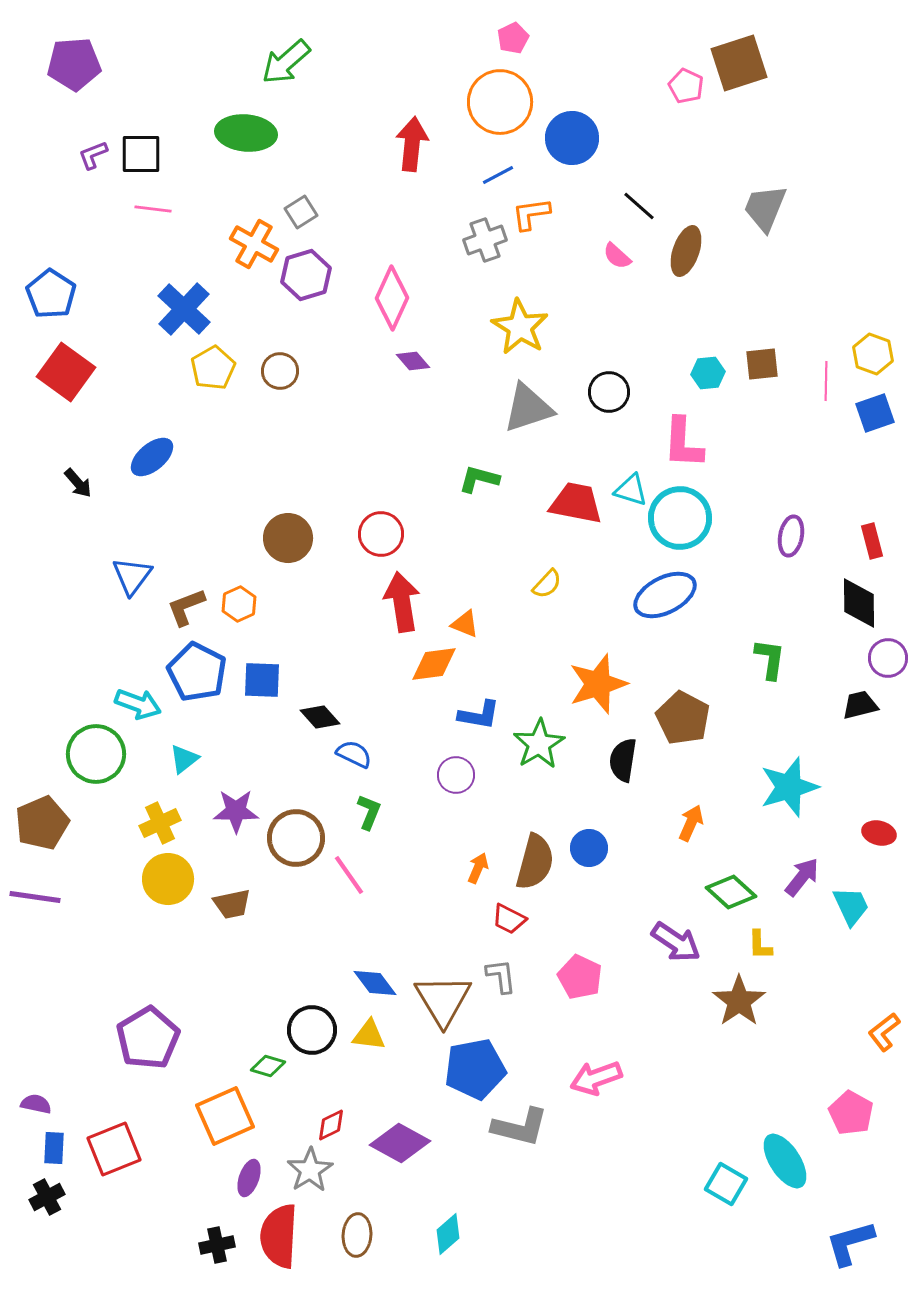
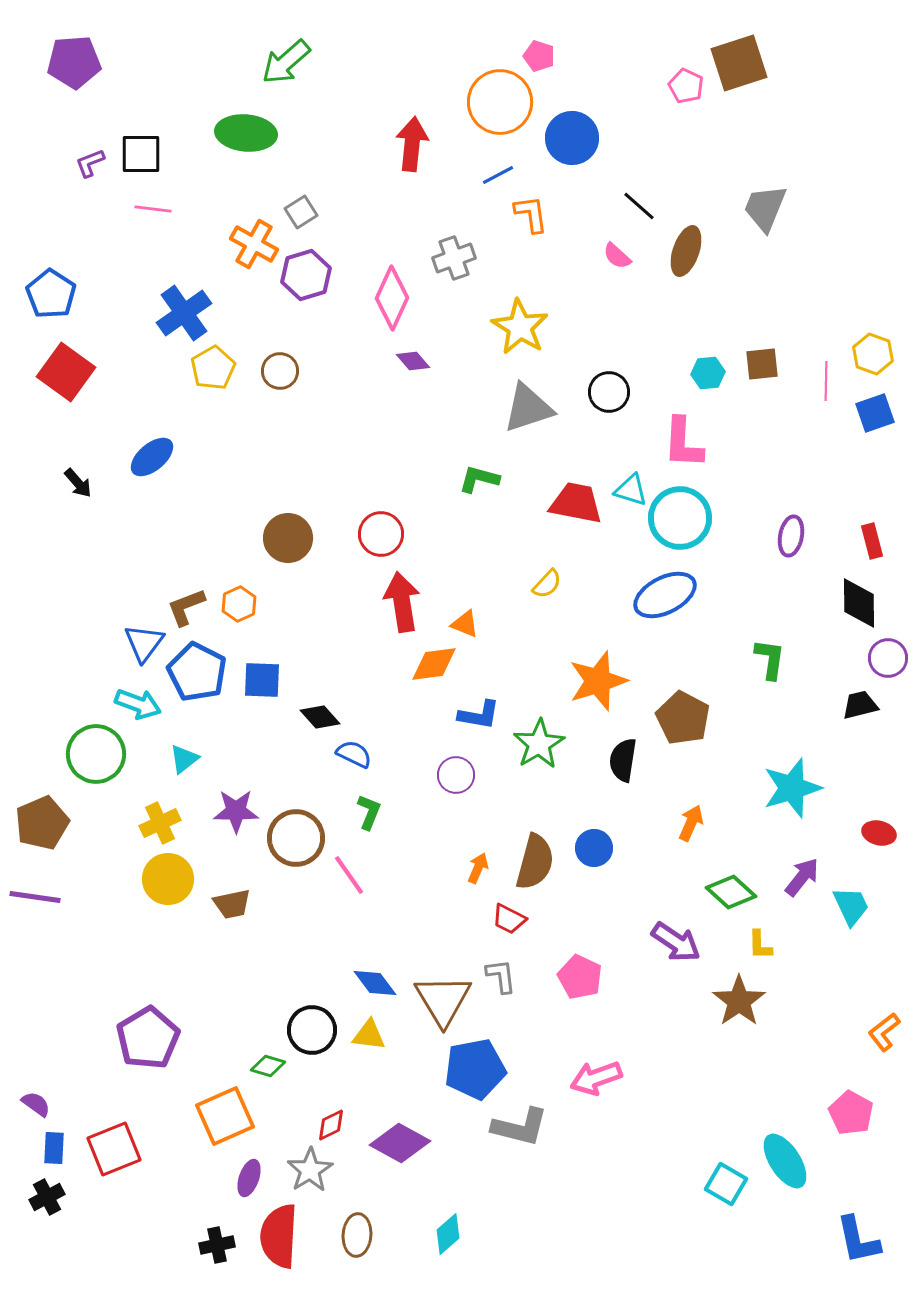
pink pentagon at (513, 38): moved 26 px right, 18 px down; rotated 28 degrees counterclockwise
purple pentagon at (74, 64): moved 2 px up
purple L-shape at (93, 155): moved 3 px left, 8 px down
orange L-shape at (531, 214): rotated 90 degrees clockwise
gray cross at (485, 240): moved 31 px left, 18 px down
blue cross at (184, 309): moved 4 px down; rotated 12 degrees clockwise
blue triangle at (132, 576): moved 12 px right, 67 px down
orange star at (598, 684): moved 3 px up
cyan star at (789, 787): moved 3 px right, 1 px down
blue circle at (589, 848): moved 5 px right
purple semicircle at (36, 1104): rotated 24 degrees clockwise
blue L-shape at (850, 1243): moved 8 px right, 3 px up; rotated 86 degrees counterclockwise
